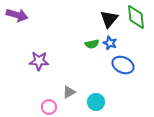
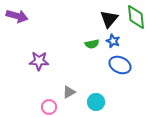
purple arrow: moved 1 px down
blue star: moved 3 px right, 2 px up
blue ellipse: moved 3 px left
